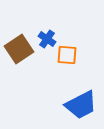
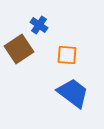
blue cross: moved 8 px left, 14 px up
blue trapezoid: moved 8 px left, 12 px up; rotated 116 degrees counterclockwise
